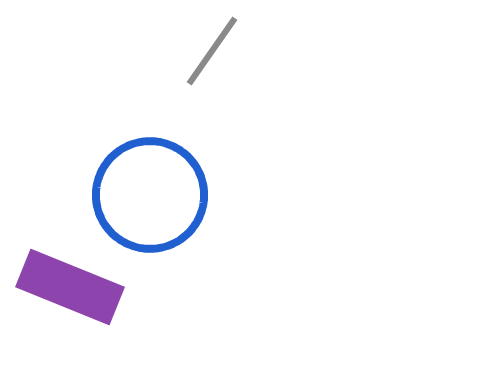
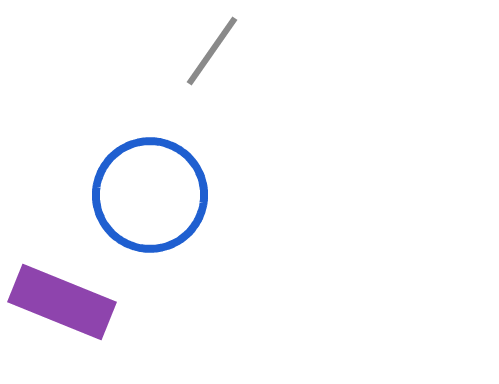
purple rectangle: moved 8 px left, 15 px down
